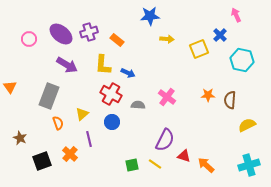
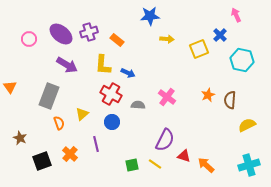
orange star: rotated 24 degrees counterclockwise
orange semicircle: moved 1 px right
purple line: moved 7 px right, 5 px down
